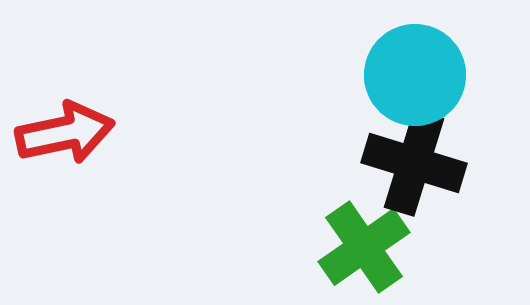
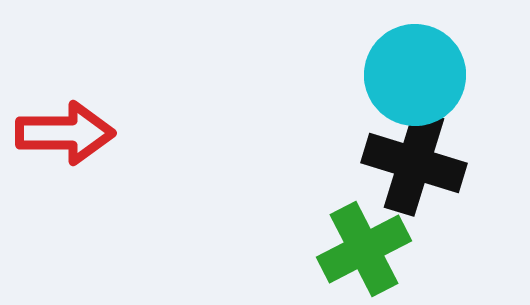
red arrow: rotated 12 degrees clockwise
green cross: moved 2 px down; rotated 8 degrees clockwise
